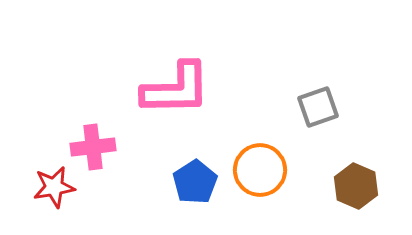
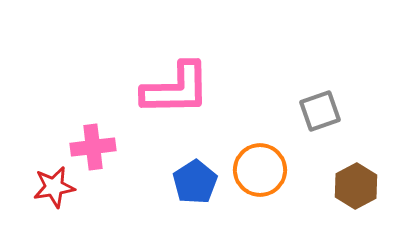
gray square: moved 2 px right, 4 px down
brown hexagon: rotated 9 degrees clockwise
